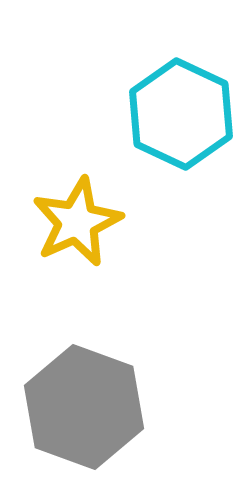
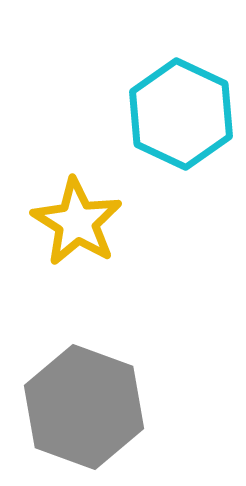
yellow star: rotated 16 degrees counterclockwise
